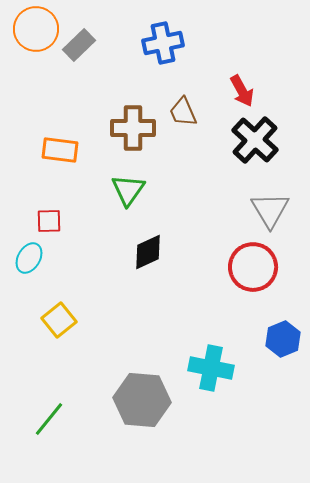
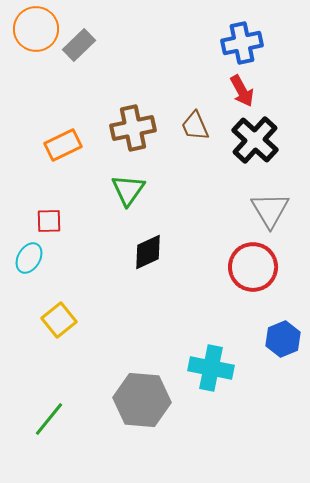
blue cross: moved 79 px right
brown trapezoid: moved 12 px right, 14 px down
brown cross: rotated 12 degrees counterclockwise
orange rectangle: moved 3 px right, 5 px up; rotated 33 degrees counterclockwise
